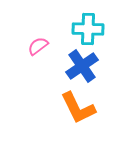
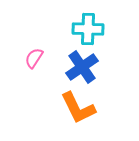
pink semicircle: moved 4 px left, 12 px down; rotated 20 degrees counterclockwise
blue cross: moved 1 px down
